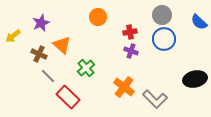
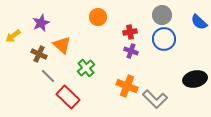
orange cross: moved 3 px right, 1 px up; rotated 15 degrees counterclockwise
